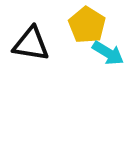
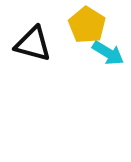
black triangle: moved 2 px right; rotated 6 degrees clockwise
